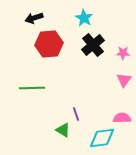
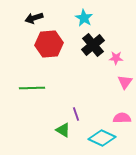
pink star: moved 7 px left, 5 px down
pink triangle: moved 1 px right, 2 px down
cyan diamond: rotated 32 degrees clockwise
